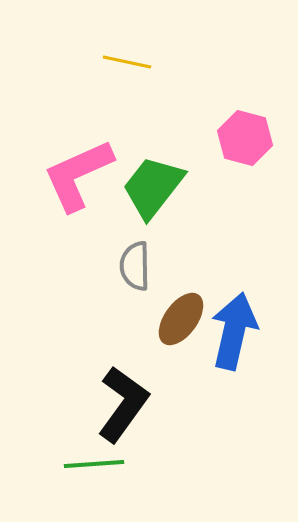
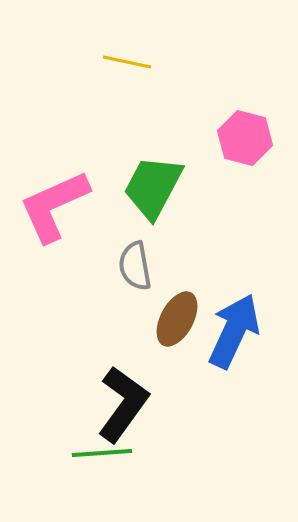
pink L-shape: moved 24 px left, 31 px down
green trapezoid: rotated 10 degrees counterclockwise
gray semicircle: rotated 9 degrees counterclockwise
brown ellipse: moved 4 px left; rotated 8 degrees counterclockwise
blue arrow: rotated 12 degrees clockwise
green line: moved 8 px right, 11 px up
